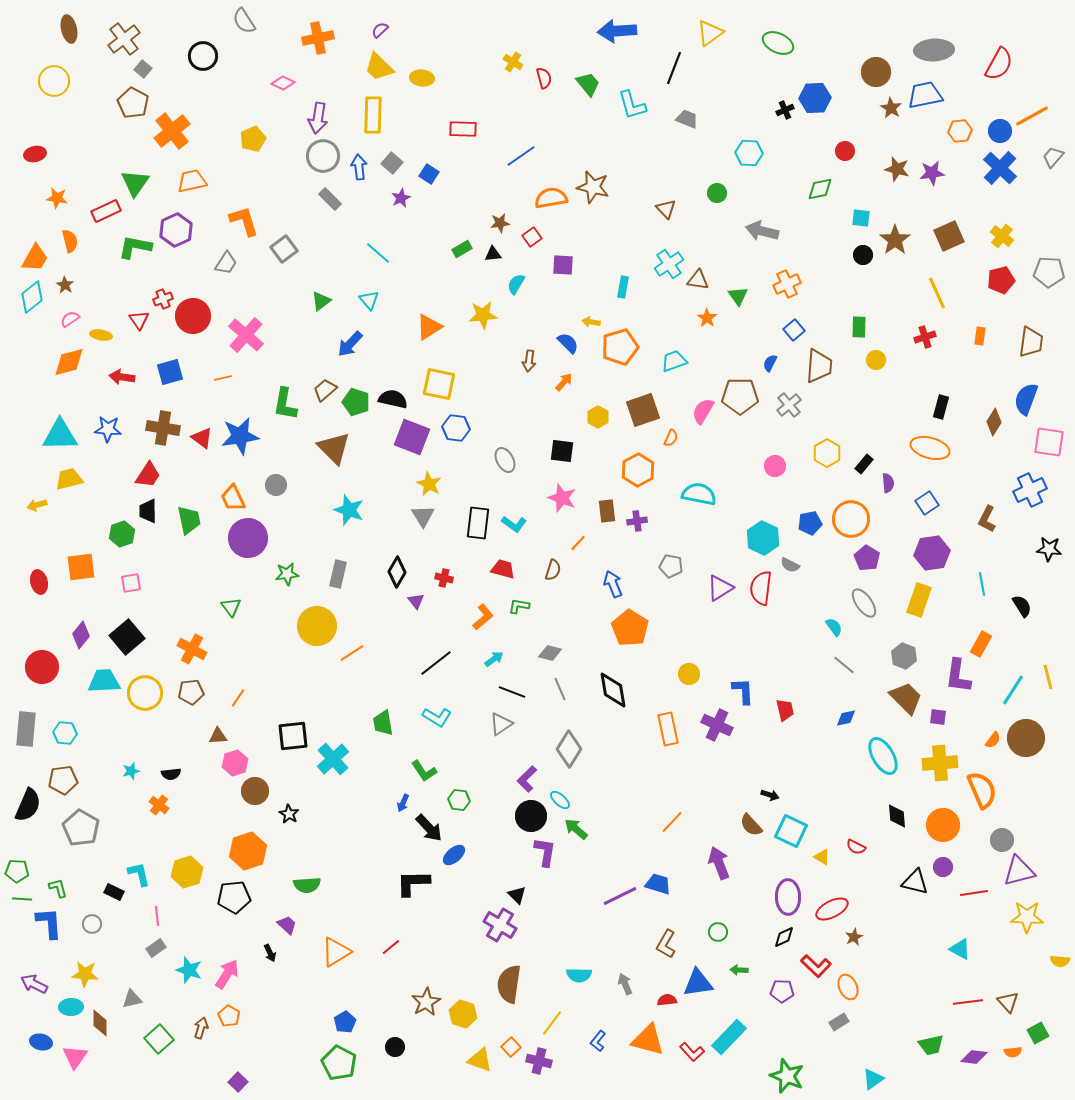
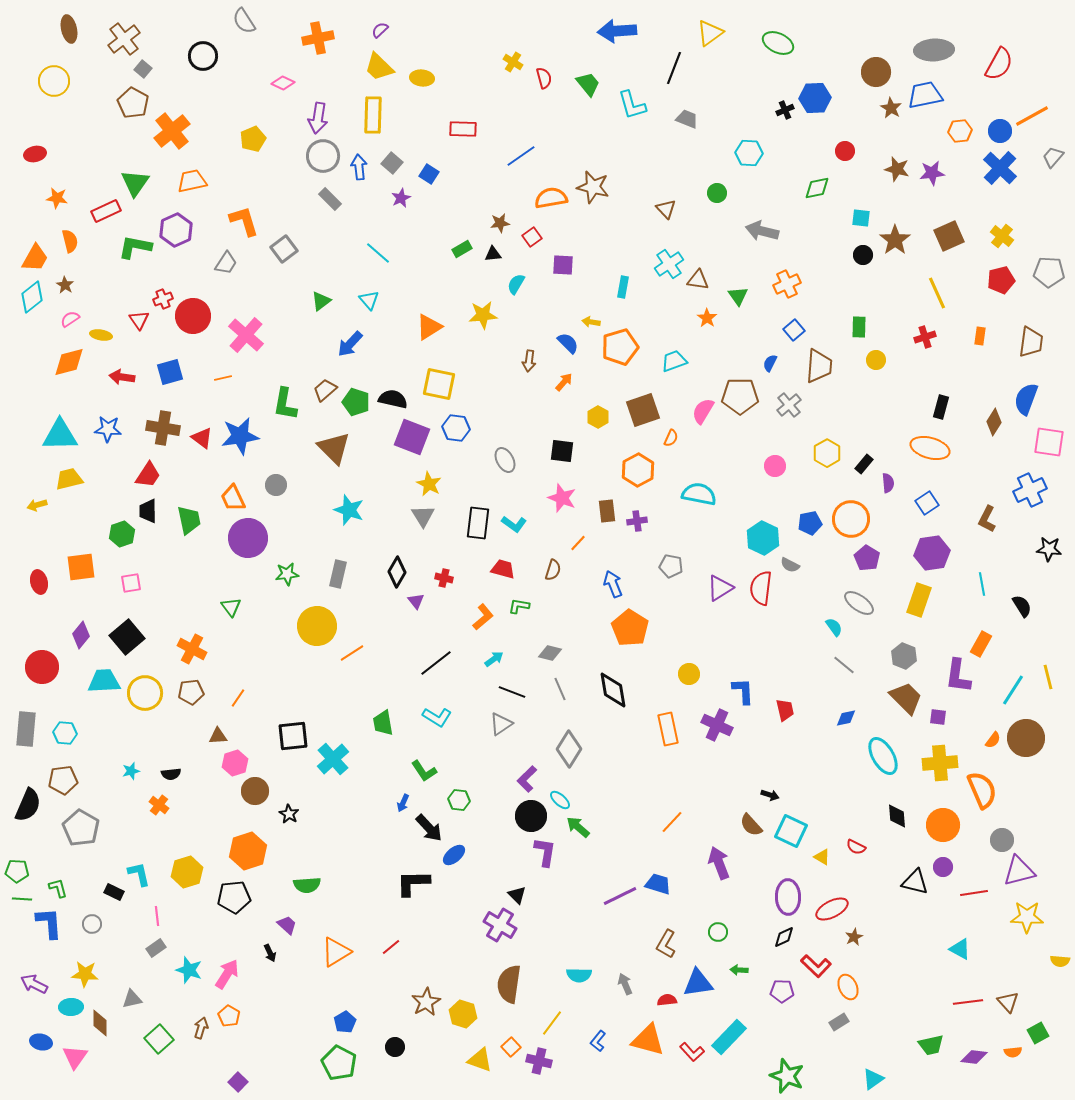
green diamond at (820, 189): moved 3 px left, 1 px up
gray ellipse at (864, 603): moved 5 px left; rotated 20 degrees counterclockwise
green arrow at (576, 829): moved 2 px right, 2 px up
